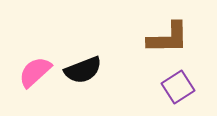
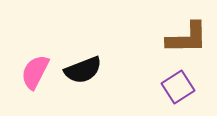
brown L-shape: moved 19 px right
pink semicircle: rotated 21 degrees counterclockwise
